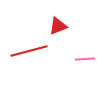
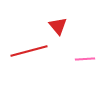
red triangle: rotated 48 degrees counterclockwise
